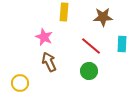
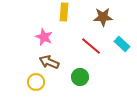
cyan rectangle: rotated 49 degrees counterclockwise
brown arrow: rotated 42 degrees counterclockwise
green circle: moved 9 px left, 6 px down
yellow circle: moved 16 px right, 1 px up
